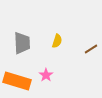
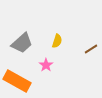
gray trapezoid: rotated 50 degrees clockwise
pink star: moved 10 px up
orange rectangle: rotated 12 degrees clockwise
